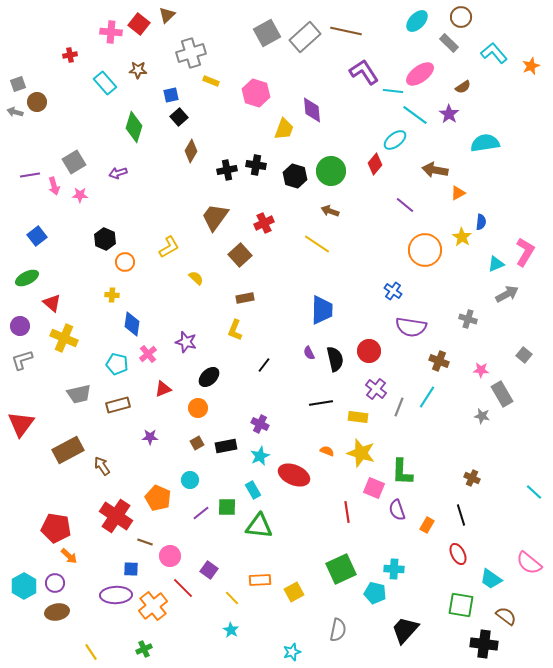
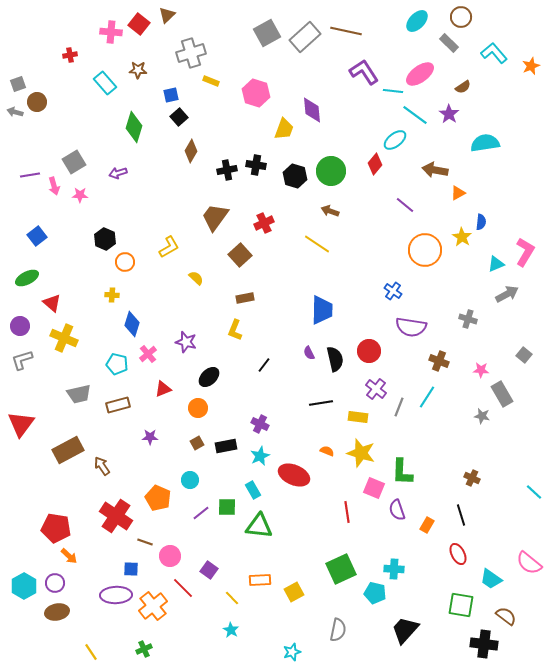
blue diamond at (132, 324): rotated 10 degrees clockwise
